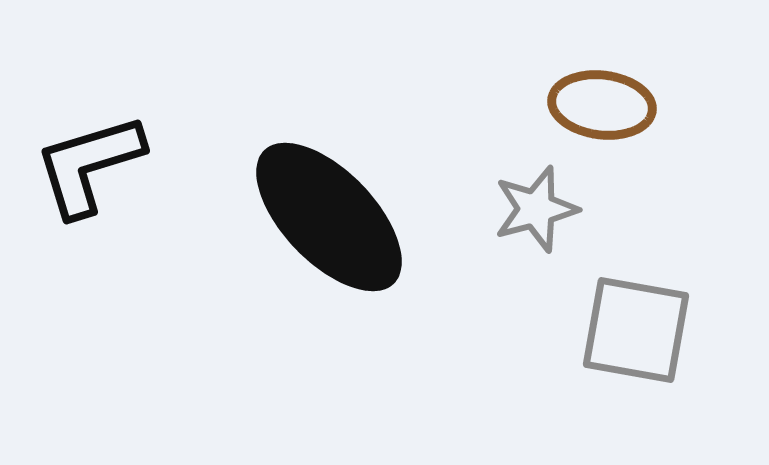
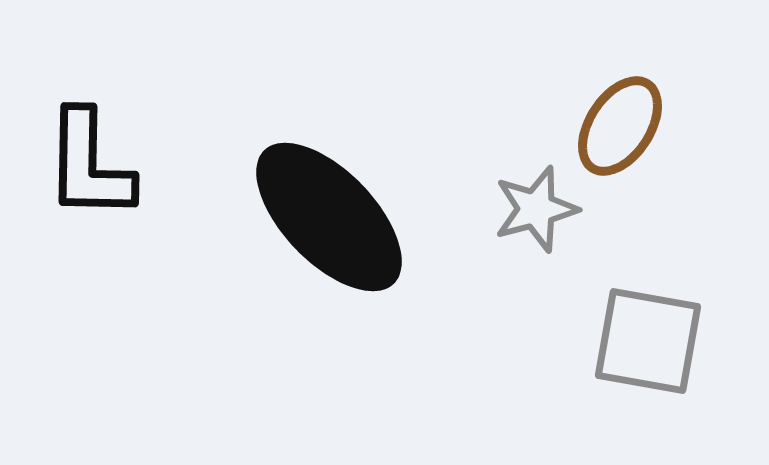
brown ellipse: moved 18 px right, 21 px down; rotated 64 degrees counterclockwise
black L-shape: rotated 72 degrees counterclockwise
gray square: moved 12 px right, 11 px down
